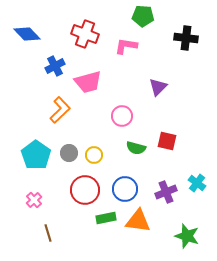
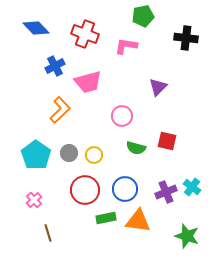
green pentagon: rotated 15 degrees counterclockwise
blue diamond: moved 9 px right, 6 px up
cyan cross: moved 5 px left, 4 px down
